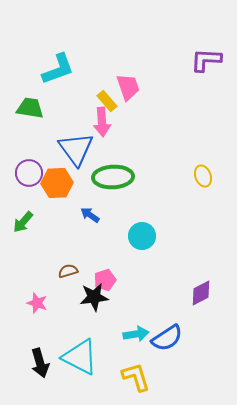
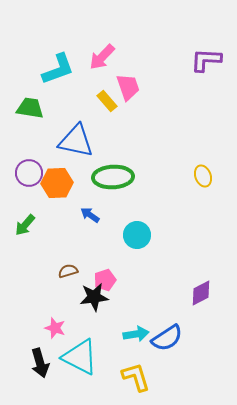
pink arrow: moved 65 px up; rotated 48 degrees clockwise
blue triangle: moved 8 px up; rotated 42 degrees counterclockwise
green arrow: moved 2 px right, 3 px down
cyan circle: moved 5 px left, 1 px up
pink star: moved 18 px right, 25 px down
